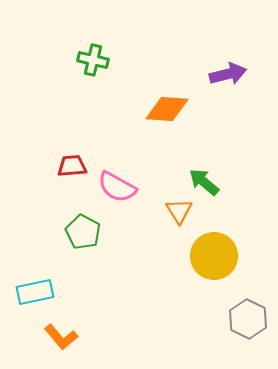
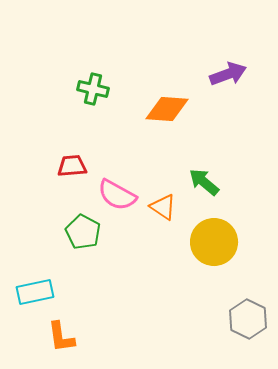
green cross: moved 29 px down
purple arrow: rotated 6 degrees counterclockwise
pink semicircle: moved 8 px down
orange triangle: moved 16 px left, 4 px up; rotated 24 degrees counterclockwise
yellow circle: moved 14 px up
orange L-shape: rotated 32 degrees clockwise
